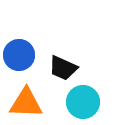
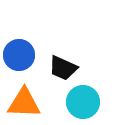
orange triangle: moved 2 px left
